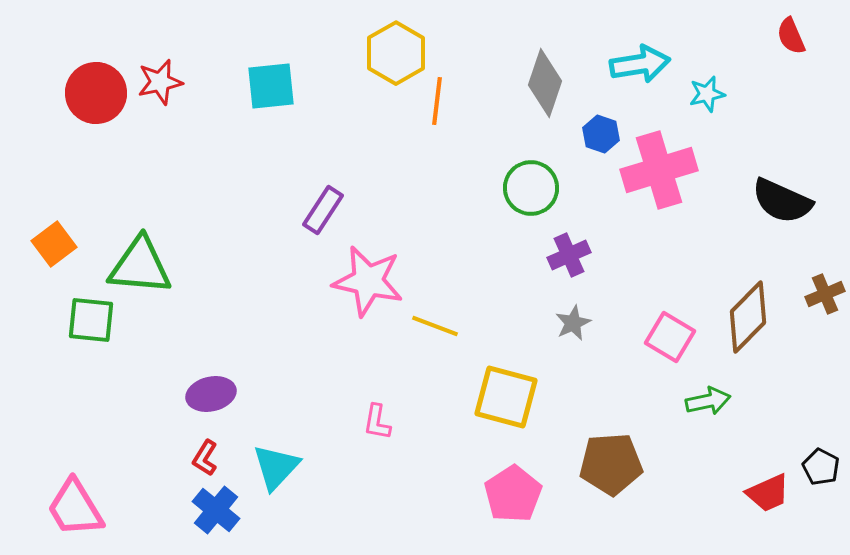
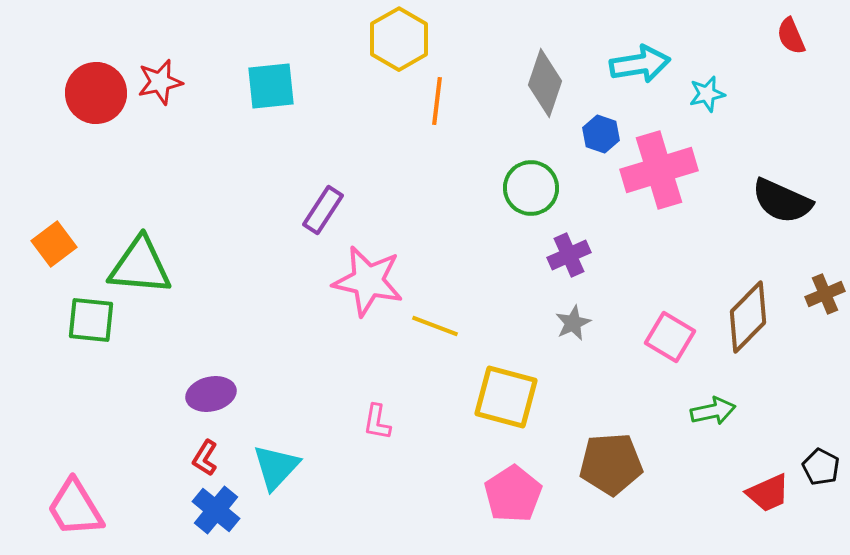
yellow hexagon: moved 3 px right, 14 px up
green arrow: moved 5 px right, 10 px down
